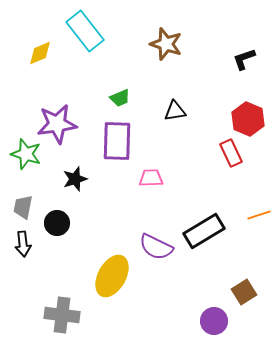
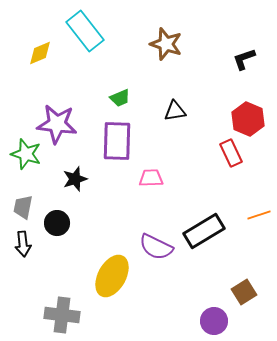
purple star: rotated 15 degrees clockwise
